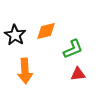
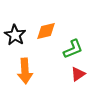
red triangle: rotated 28 degrees counterclockwise
